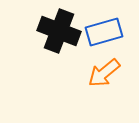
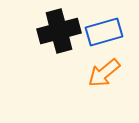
black cross: rotated 36 degrees counterclockwise
